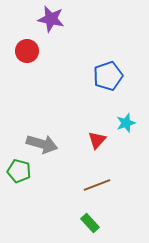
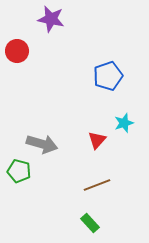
red circle: moved 10 px left
cyan star: moved 2 px left
